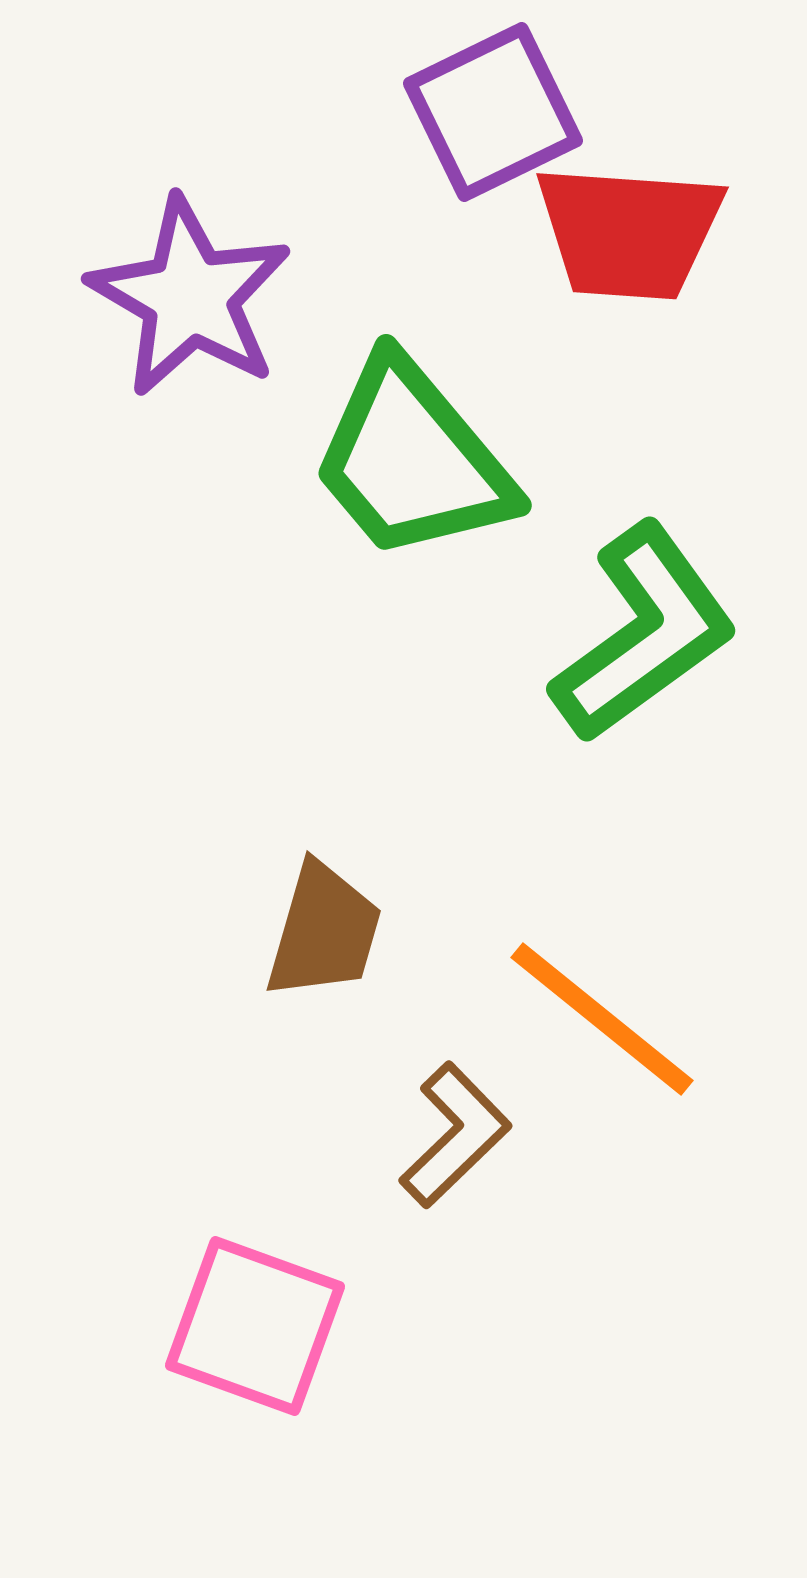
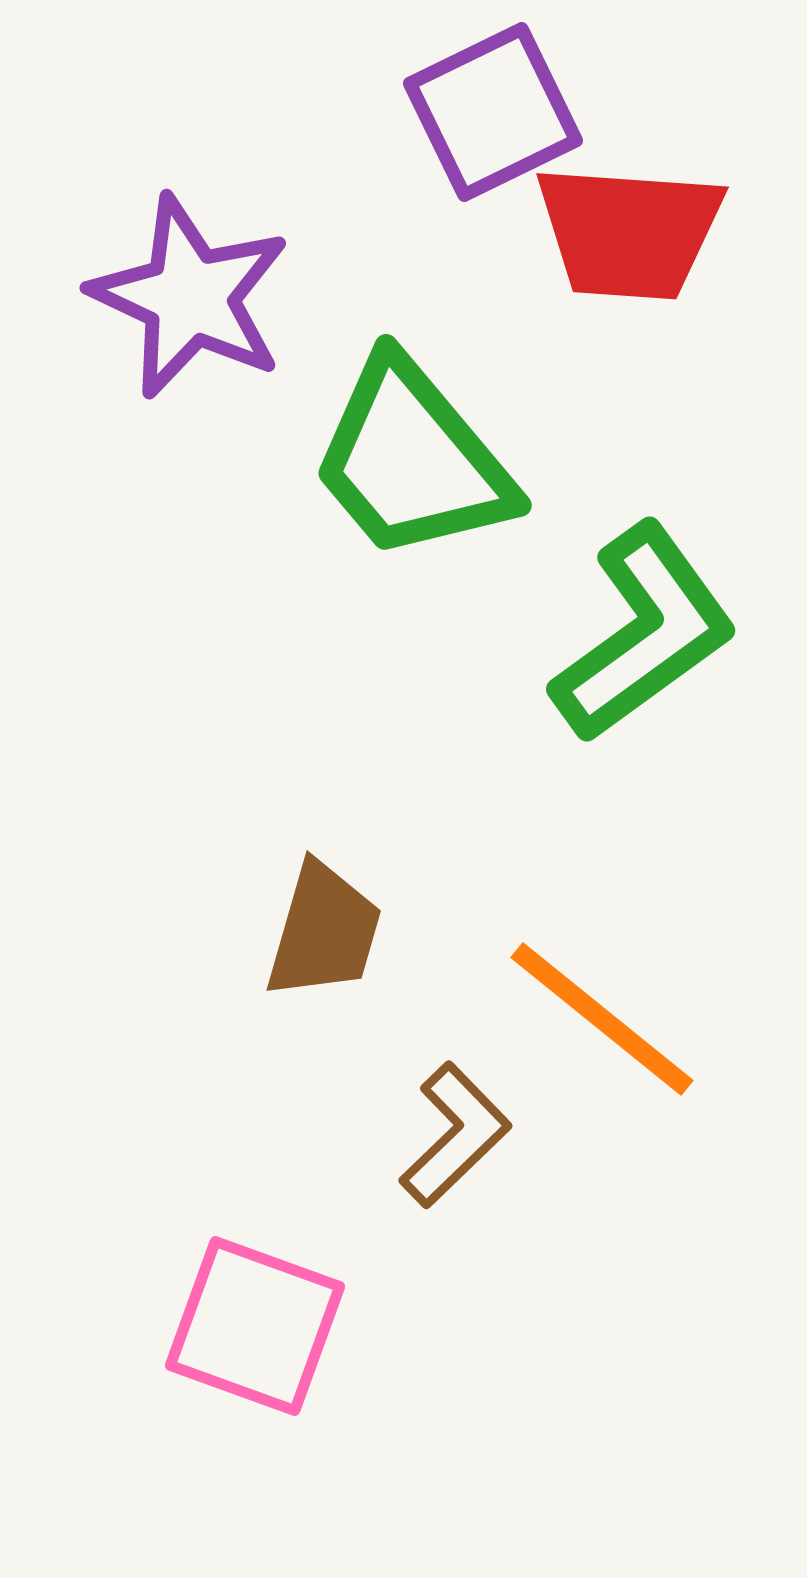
purple star: rotated 5 degrees counterclockwise
